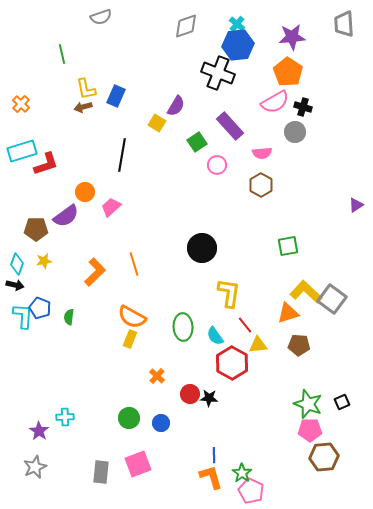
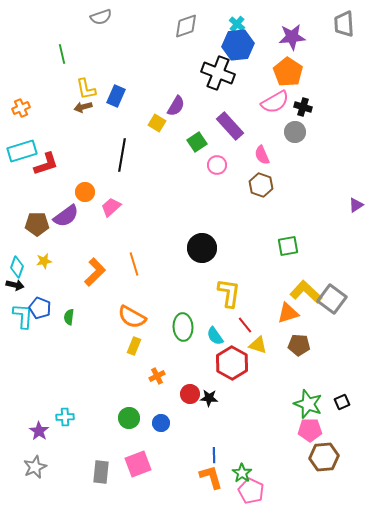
orange cross at (21, 104): moved 4 px down; rotated 24 degrees clockwise
pink semicircle at (262, 153): moved 2 px down; rotated 72 degrees clockwise
brown hexagon at (261, 185): rotated 10 degrees counterclockwise
brown pentagon at (36, 229): moved 1 px right, 5 px up
cyan diamond at (17, 264): moved 3 px down
yellow rectangle at (130, 339): moved 4 px right, 7 px down
yellow triangle at (258, 345): rotated 24 degrees clockwise
orange cross at (157, 376): rotated 21 degrees clockwise
